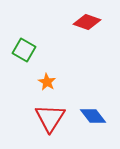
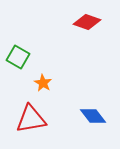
green square: moved 6 px left, 7 px down
orange star: moved 4 px left, 1 px down
red triangle: moved 19 px left, 1 px down; rotated 48 degrees clockwise
